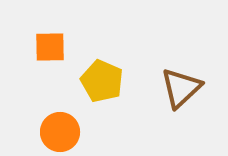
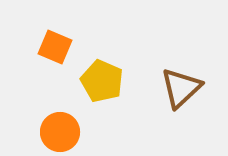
orange square: moved 5 px right; rotated 24 degrees clockwise
